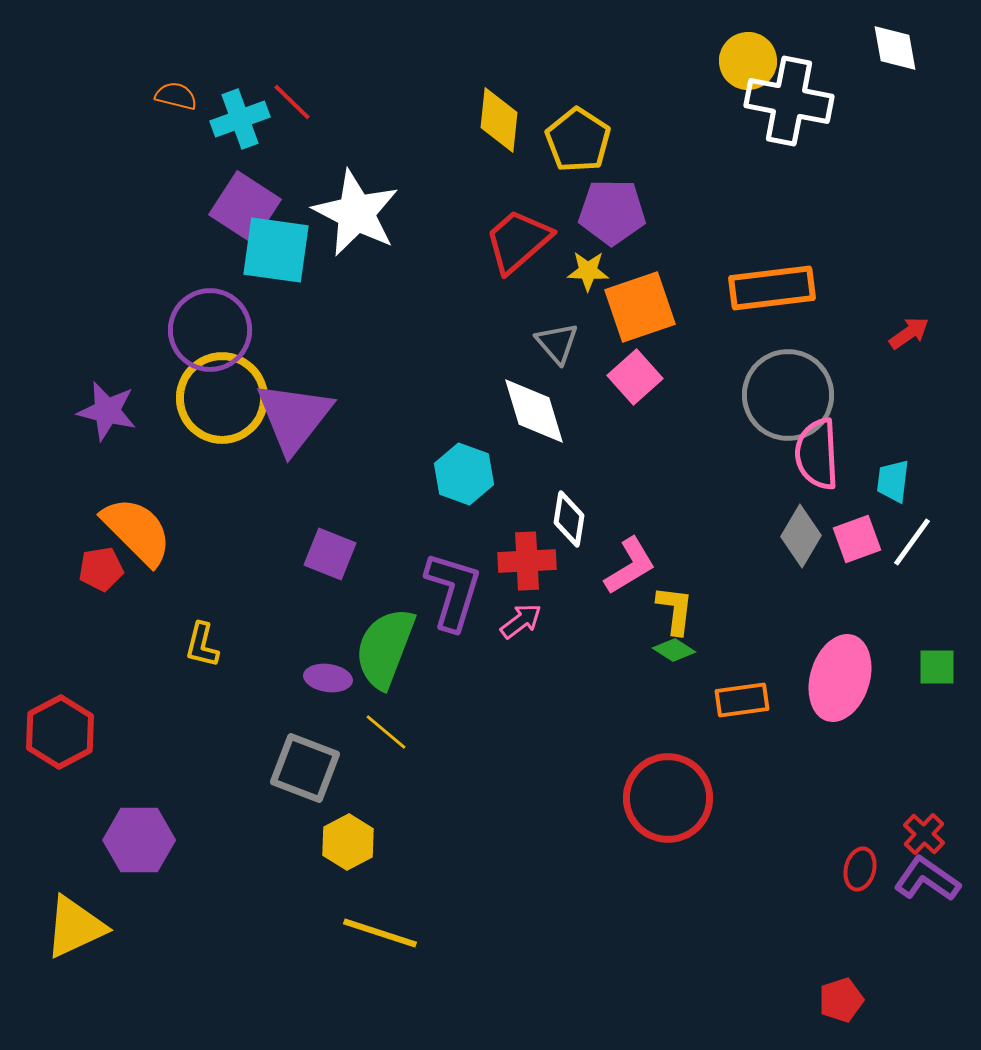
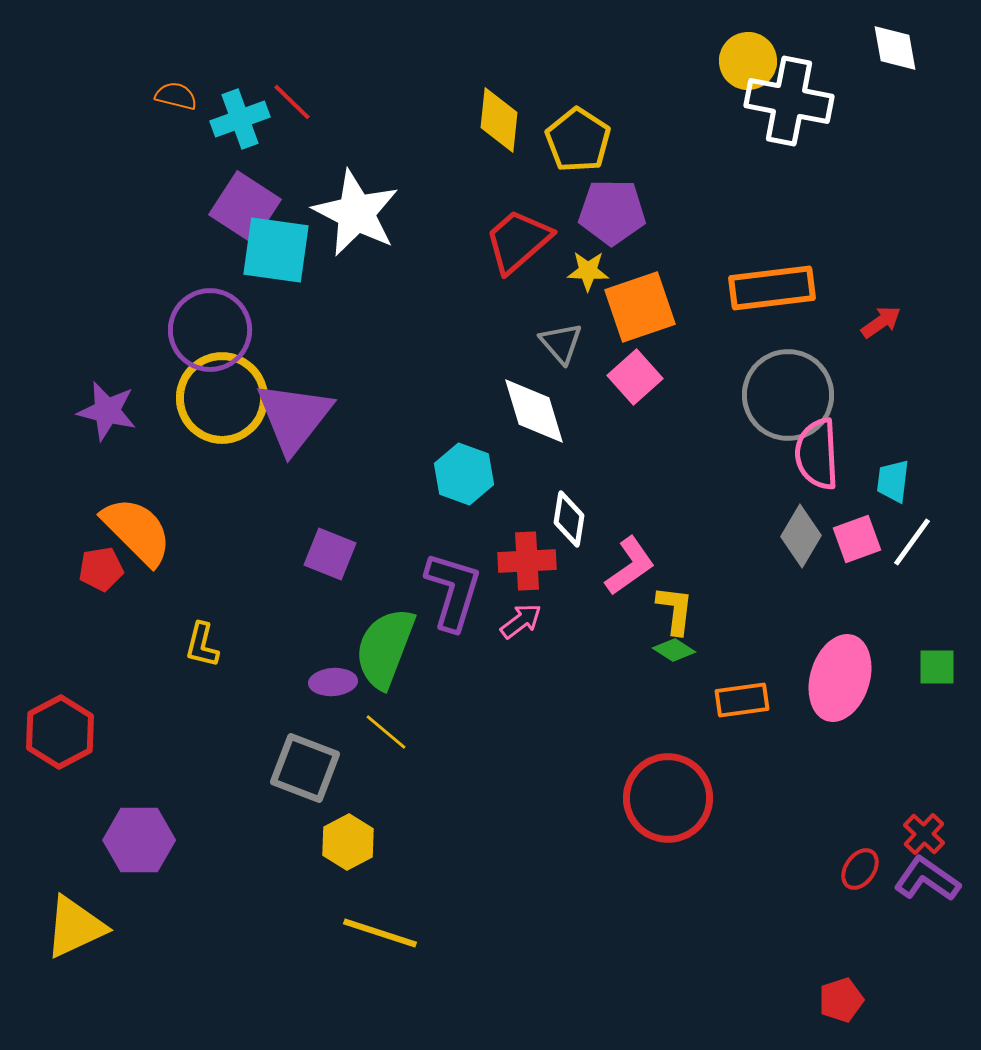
red arrow at (909, 333): moved 28 px left, 11 px up
gray triangle at (557, 343): moved 4 px right
pink L-shape at (630, 566): rotated 4 degrees counterclockwise
purple ellipse at (328, 678): moved 5 px right, 4 px down; rotated 12 degrees counterclockwise
red ellipse at (860, 869): rotated 21 degrees clockwise
